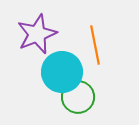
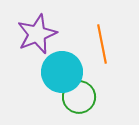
orange line: moved 7 px right, 1 px up
green circle: moved 1 px right
